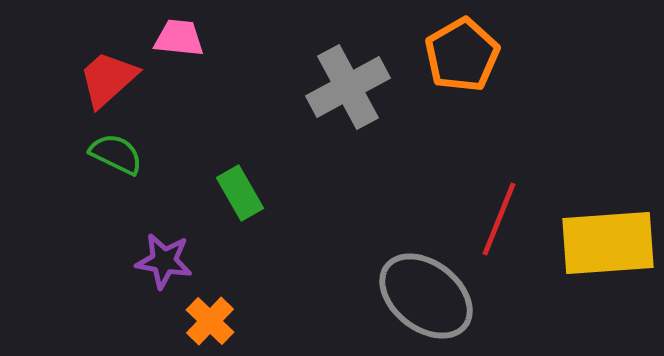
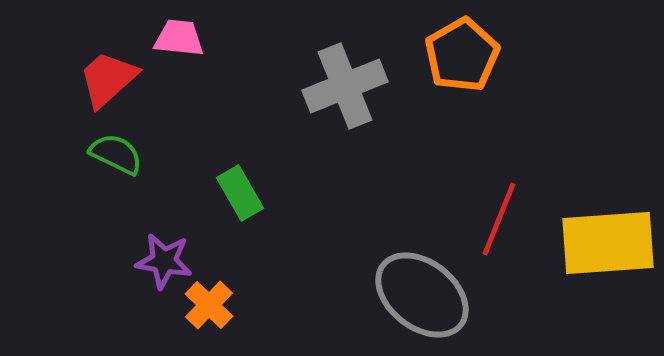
gray cross: moved 3 px left, 1 px up; rotated 6 degrees clockwise
gray ellipse: moved 4 px left, 1 px up
orange cross: moved 1 px left, 16 px up
